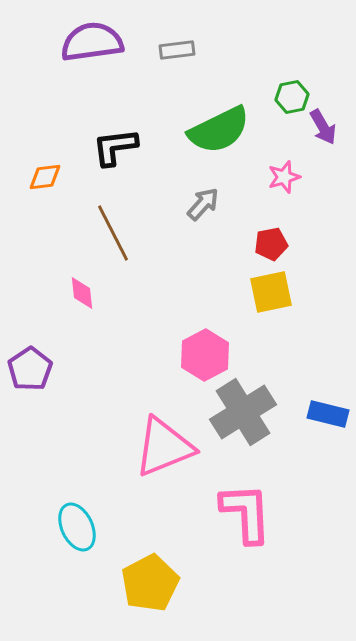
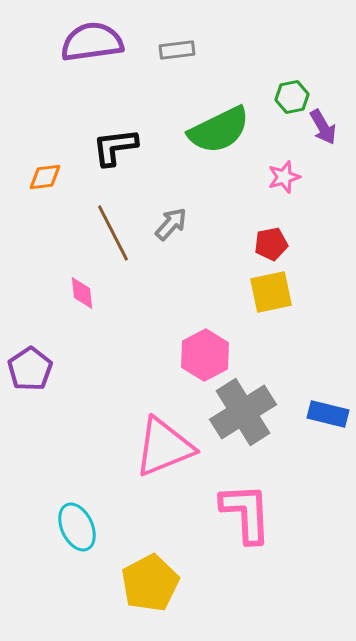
gray arrow: moved 32 px left, 20 px down
